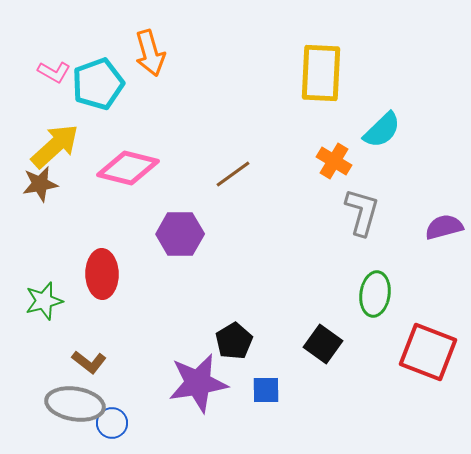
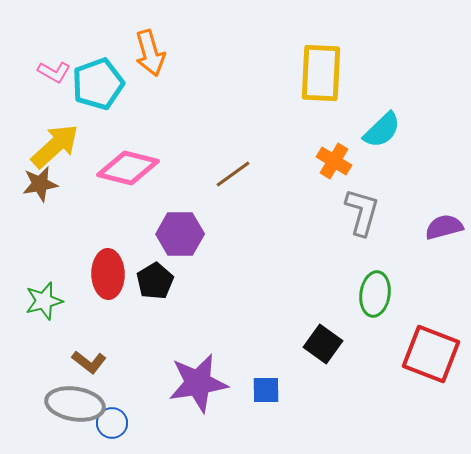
red ellipse: moved 6 px right
black pentagon: moved 79 px left, 60 px up
red square: moved 3 px right, 2 px down
